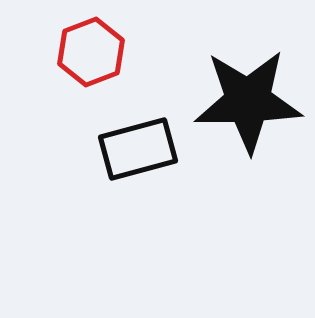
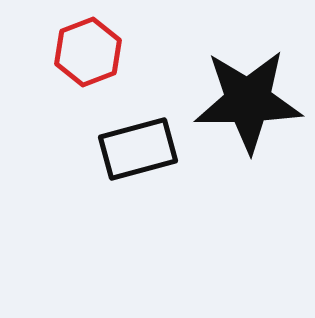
red hexagon: moved 3 px left
